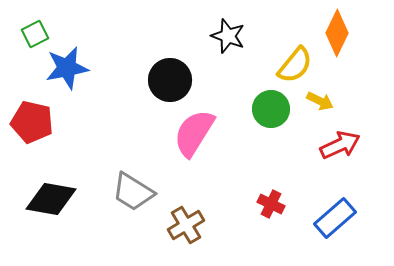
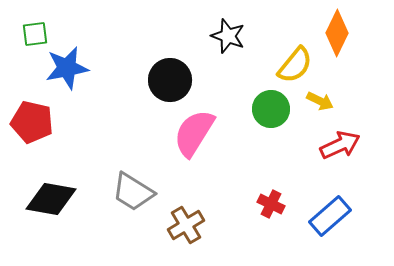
green square: rotated 20 degrees clockwise
blue rectangle: moved 5 px left, 2 px up
